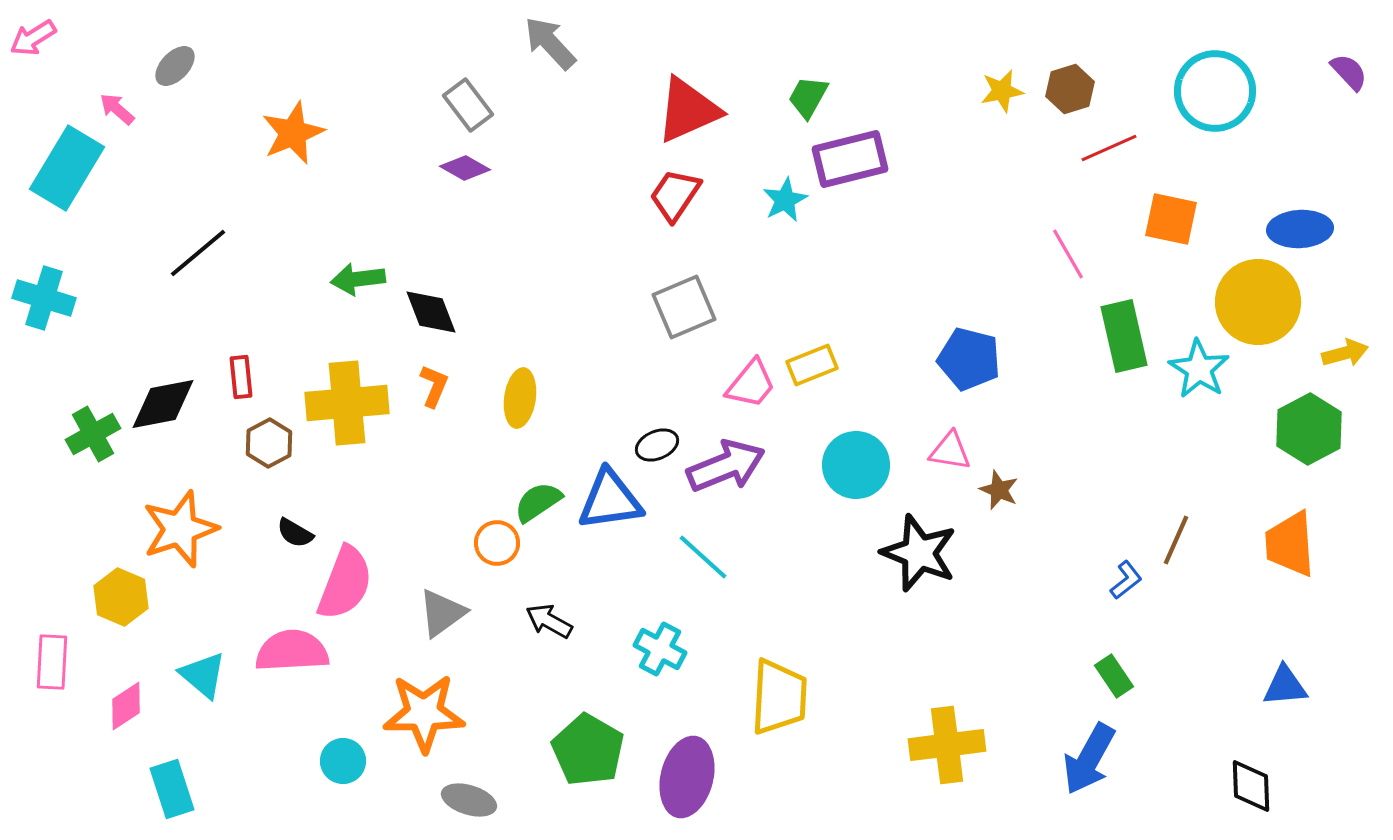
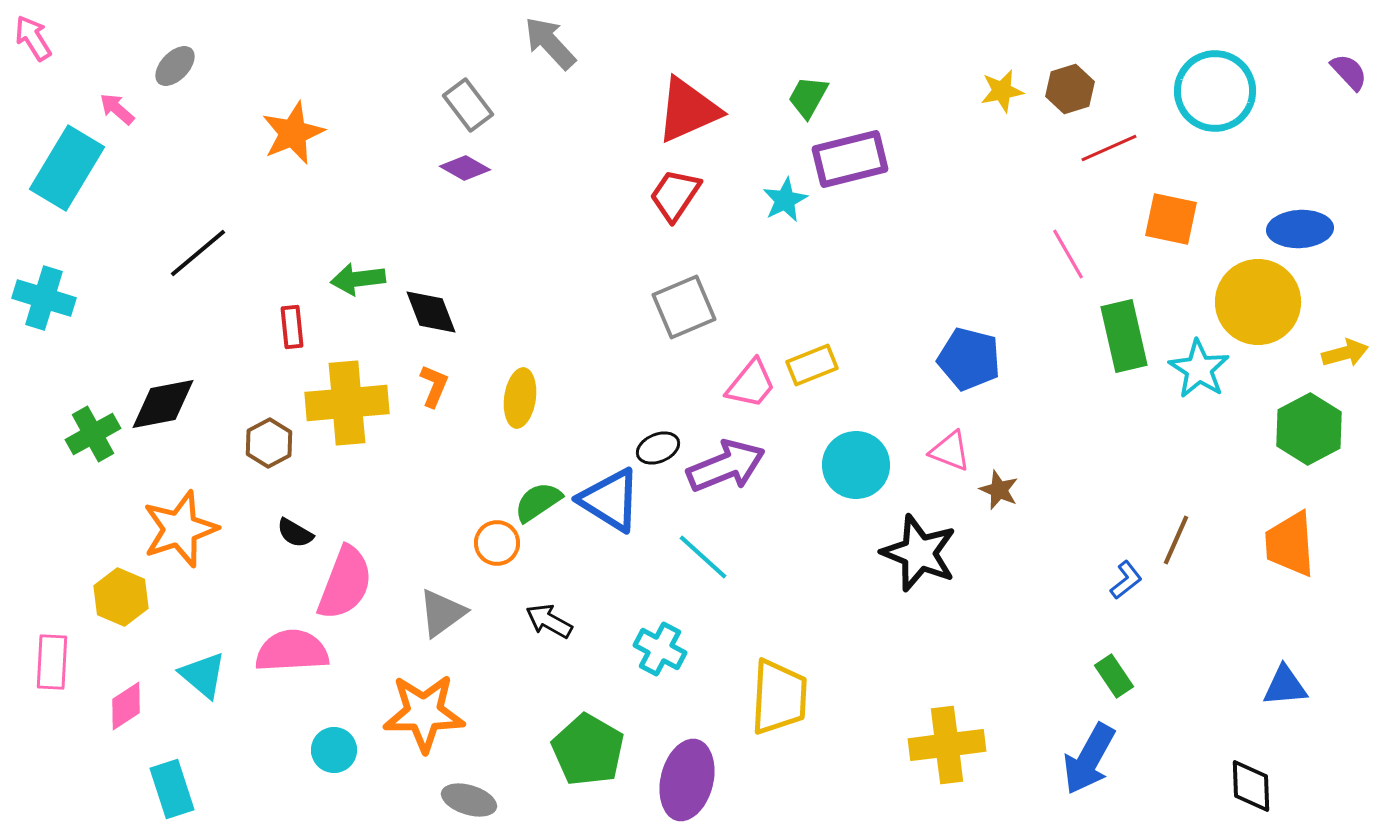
pink arrow at (33, 38): rotated 90 degrees clockwise
red rectangle at (241, 377): moved 51 px right, 50 px up
black ellipse at (657, 445): moved 1 px right, 3 px down
pink triangle at (950, 451): rotated 12 degrees clockwise
blue triangle at (610, 500): rotated 40 degrees clockwise
cyan circle at (343, 761): moved 9 px left, 11 px up
purple ellipse at (687, 777): moved 3 px down
